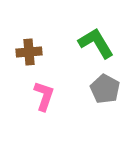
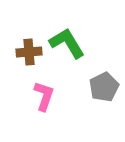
green L-shape: moved 29 px left
gray pentagon: moved 1 px left, 2 px up; rotated 16 degrees clockwise
